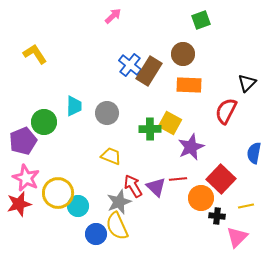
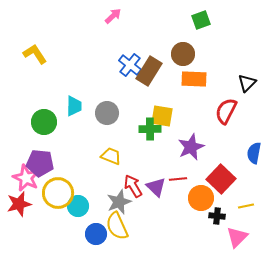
orange rectangle: moved 5 px right, 6 px up
yellow square: moved 8 px left, 7 px up; rotated 20 degrees counterclockwise
purple pentagon: moved 17 px right, 22 px down; rotated 28 degrees clockwise
